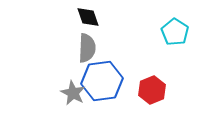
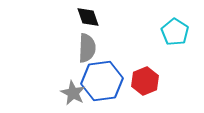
red hexagon: moved 7 px left, 9 px up
